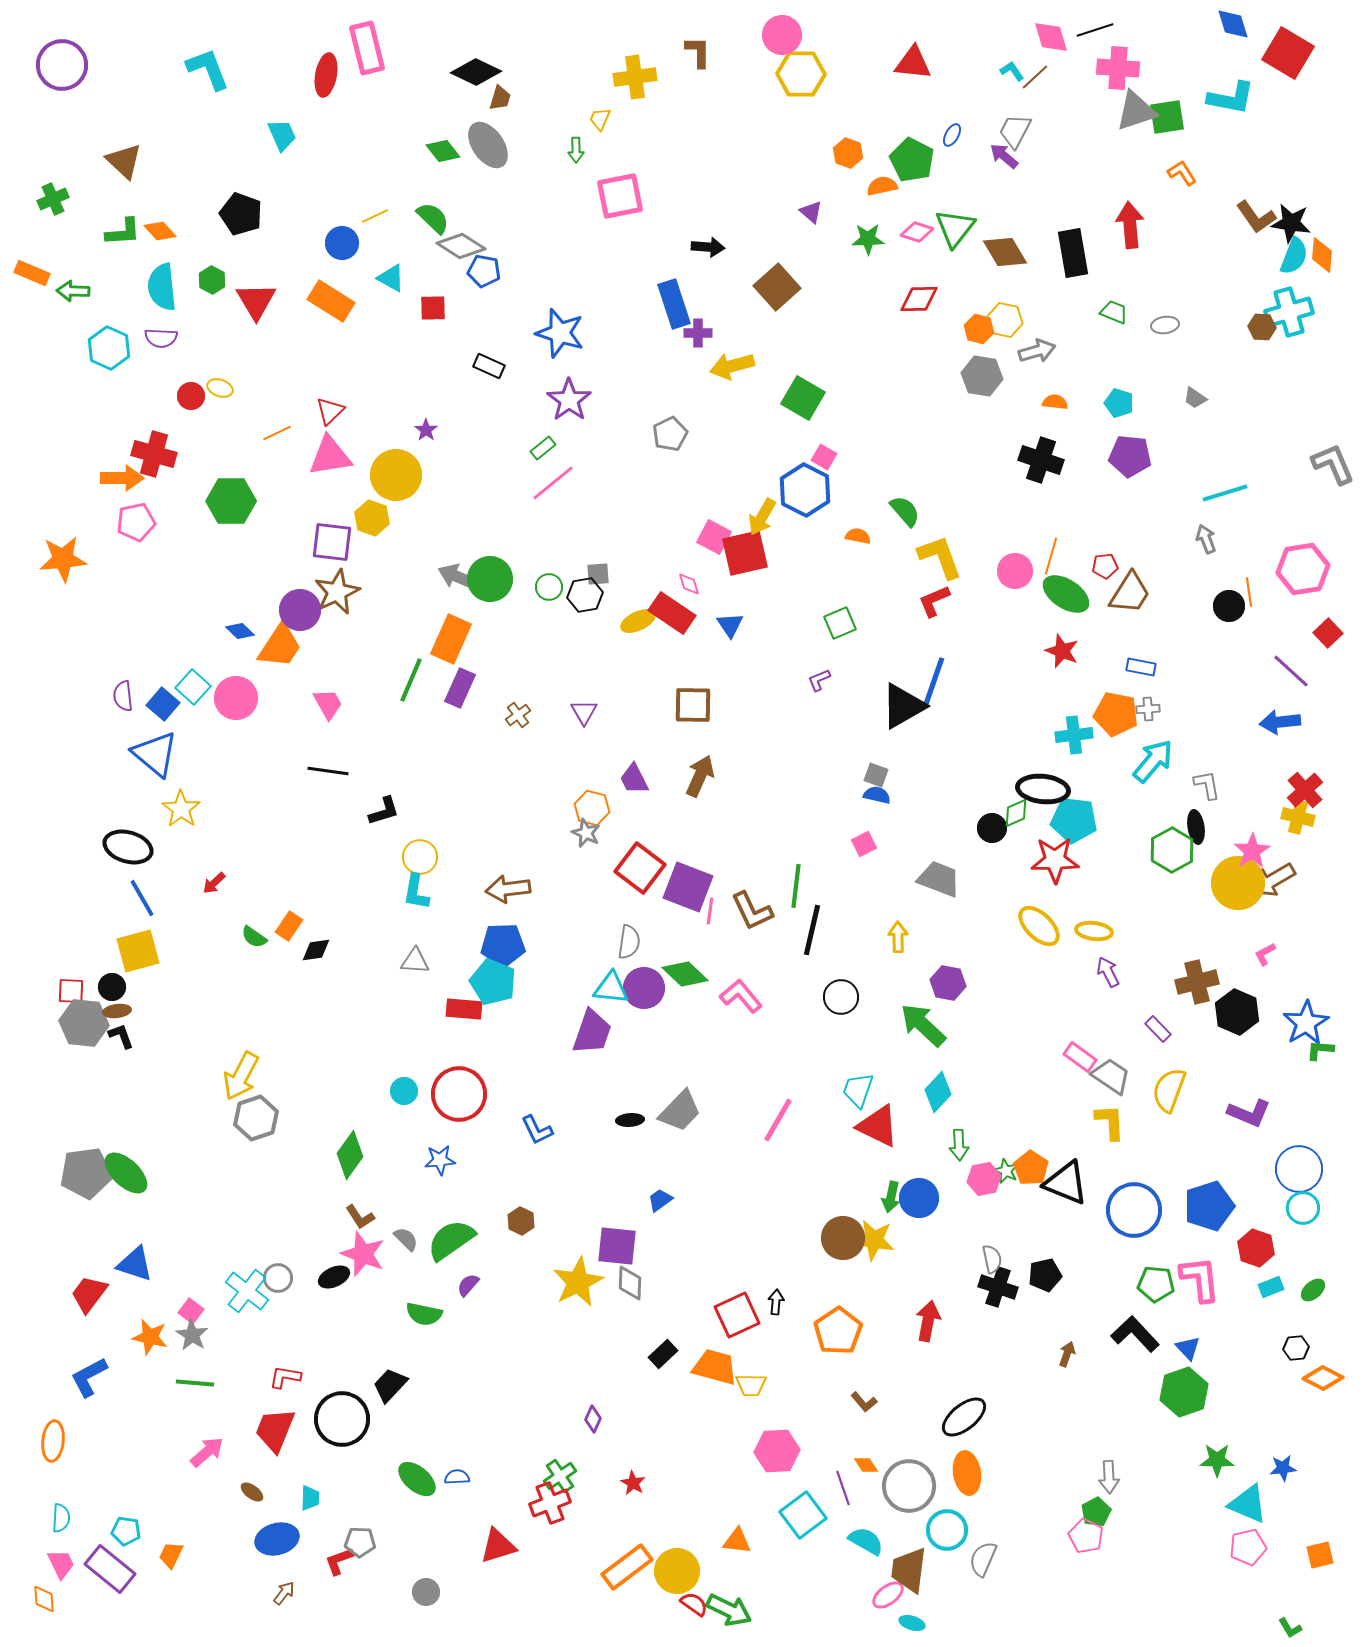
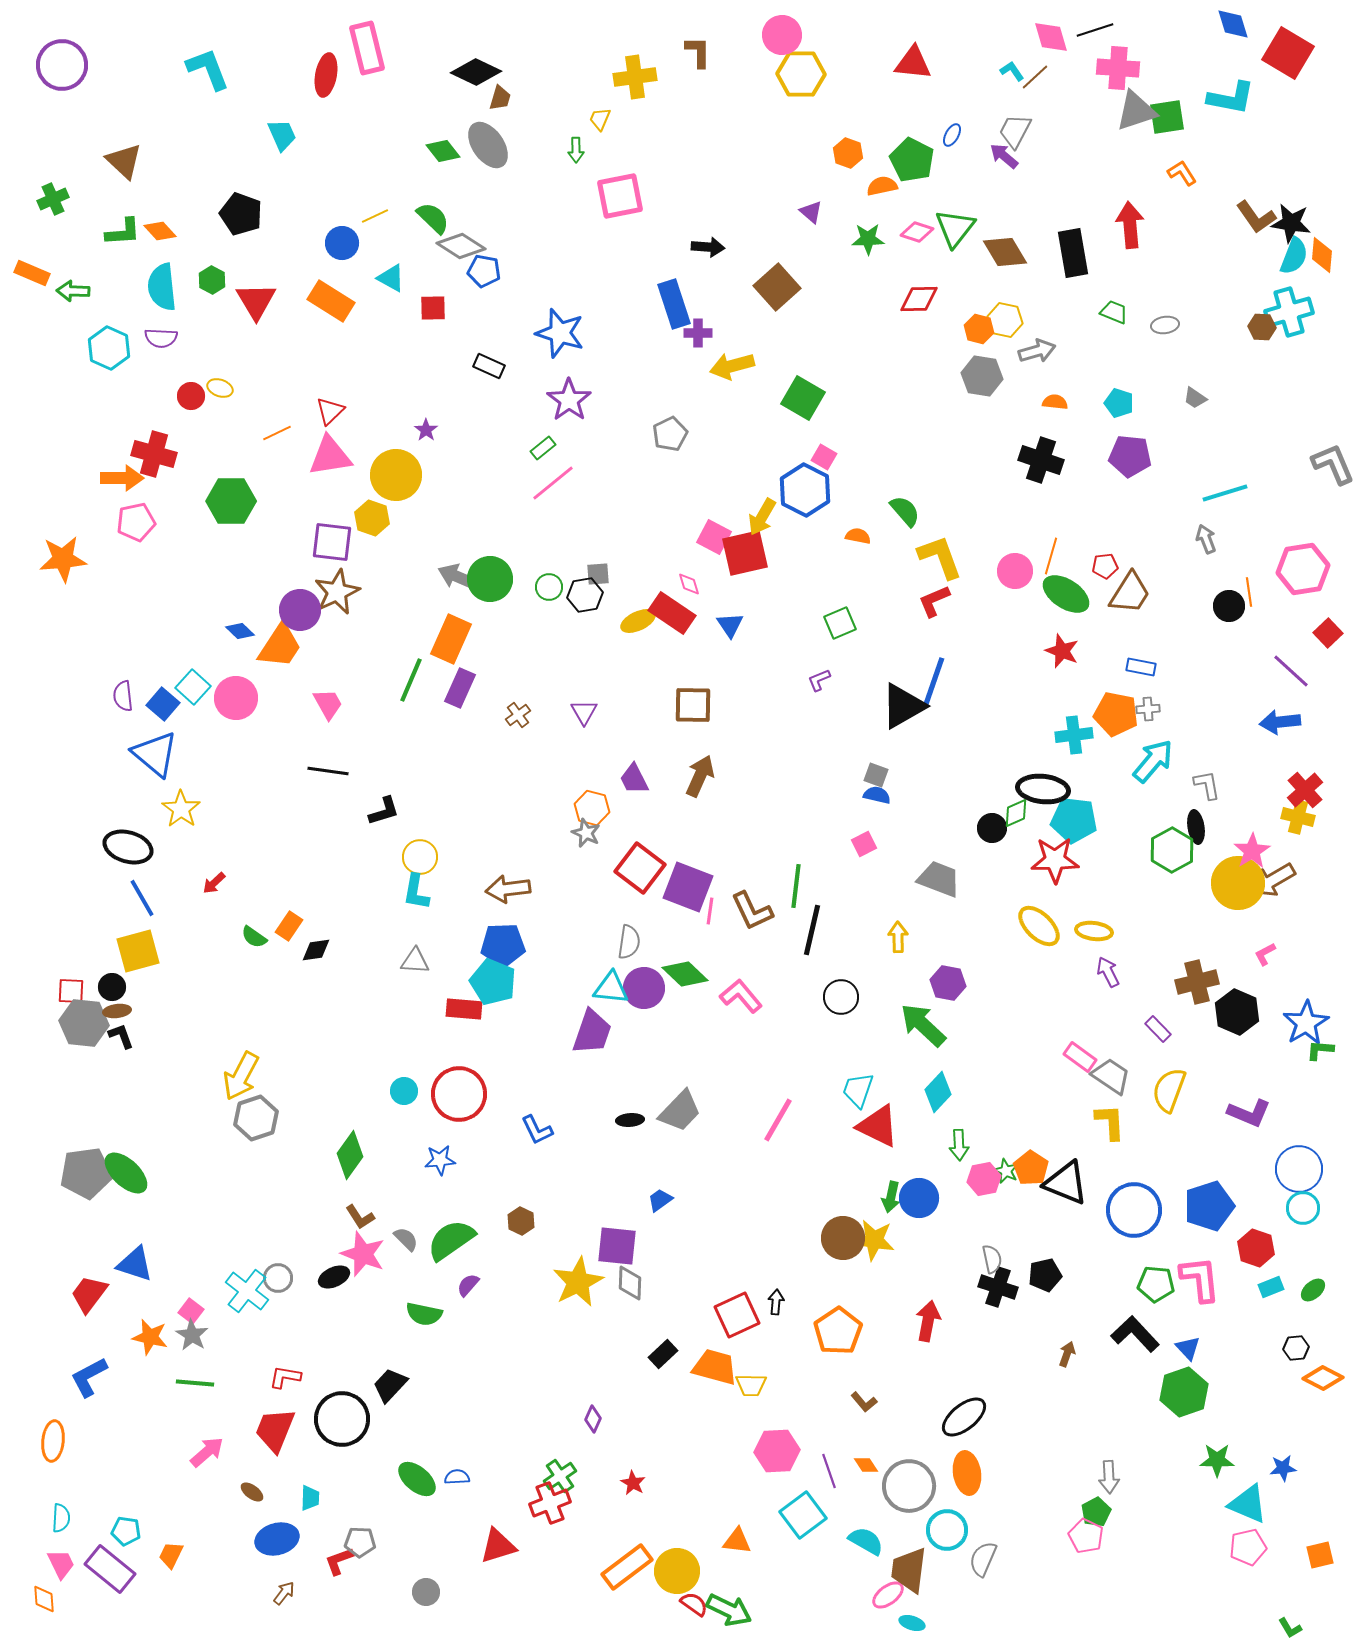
purple line at (843, 1488): moved 14 px left, 17 px up
